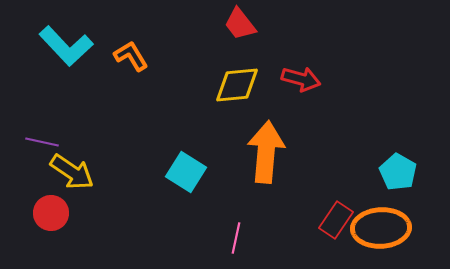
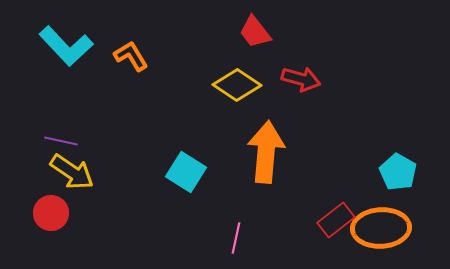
red trapezoid: moved 15 px right, 8 px down
yellow diamond: rotated 39 degrees clockwise
purple line: moved 19 px right, 1 px up
red rectangle: rotated 18 degrees clockwise
